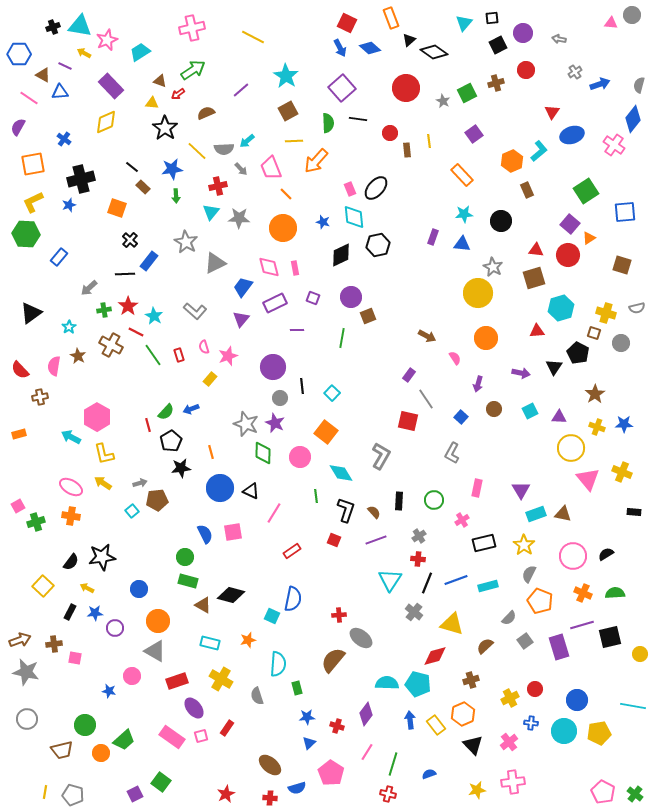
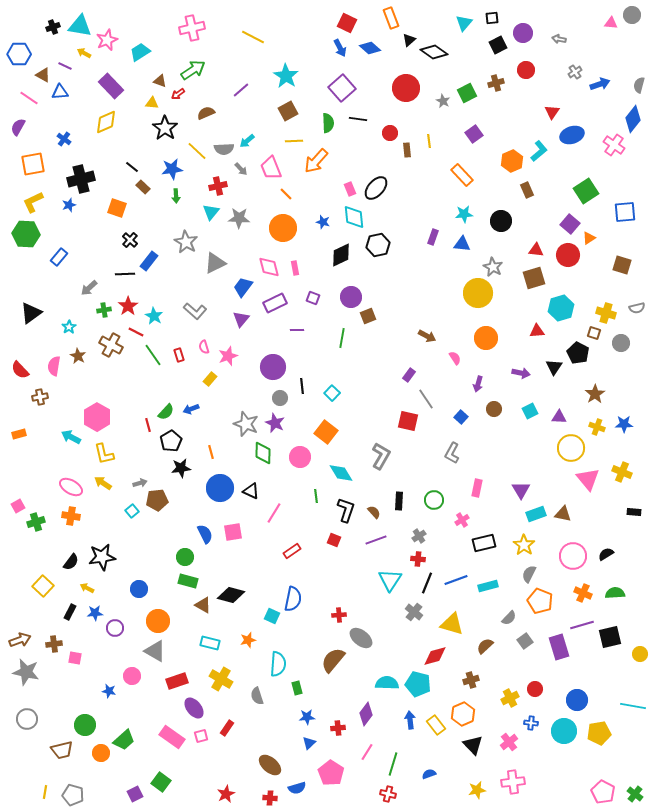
red cross at (337, 726): moved 1 px right, 2 px down; rotated 24 degrees counterclockwise
